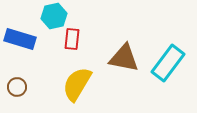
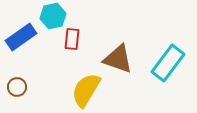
cyan hexagon: moved 1 px left
blue rectangle: moved 1 px right, 2 px up; rotated 52 degrees counterclockwise
brown triangle: moved 6 px left, 1 px down; rotated 8 degrees clockwise
yellow semicircle: moved 9 px right, 6 px down
